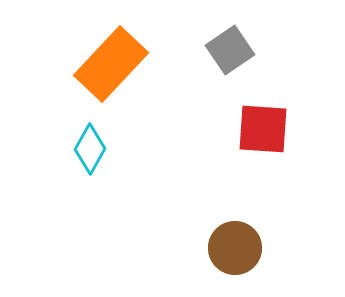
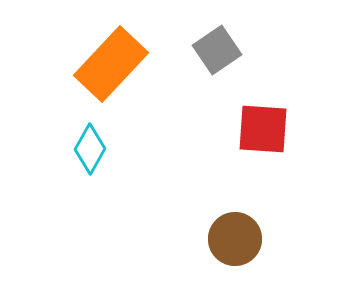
gray square: moved 13 px left
brown circle: moved 9 px up
